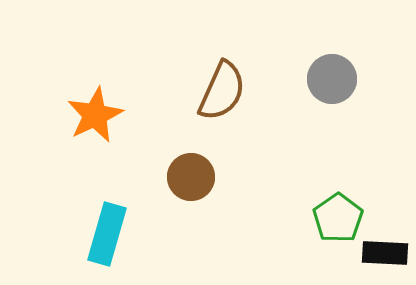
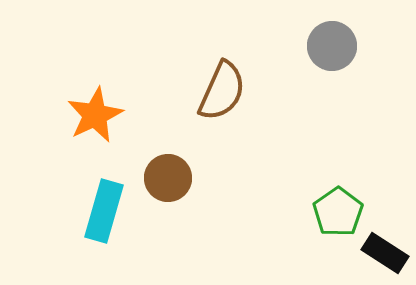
gray circle: moved 33 px up
brown circle: moved 23 px left, 1 px down
green pentagon: moved 6 px up
cyan rectangle: moved 3 px left, 23 px up
black rectangle: rotated 30 degrees clockwise
